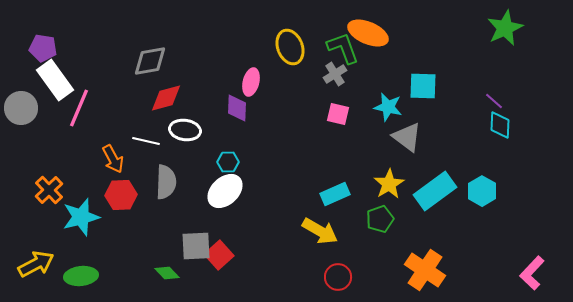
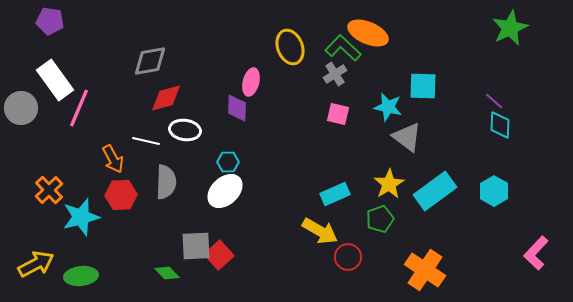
green star at (505, 28): moved 5 px right
purple pentagon at (43, 48): moved 7 px right, 27 px up
green L-shape at (343, 48): rotated 27 degrees counterclockwise
cyan hexagon at (482, 191): moved 12 px right
pink L-shape at (532, 273): moved 4 px right, 20 px up
red circle at (338, 277): moved 10 px right, 20 px up
